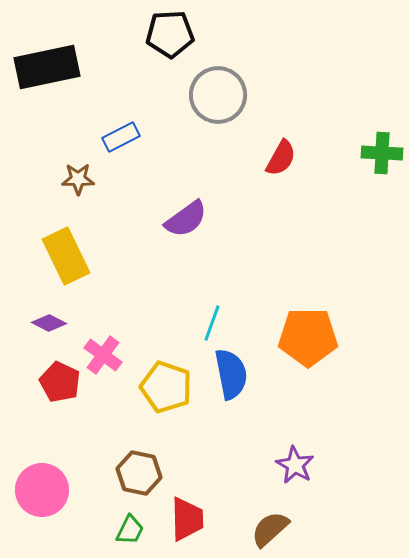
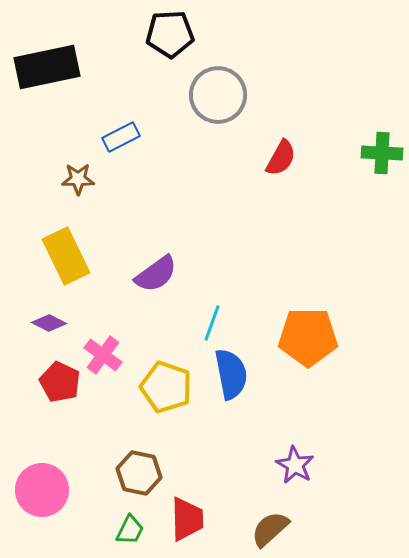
purple semicircle: moved 30 px left, 55 px down
